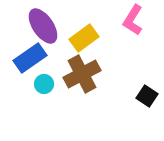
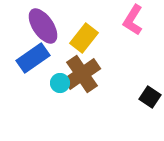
yellow rectangle: rotated 16 degrees counterclockwise
blue rectangle: moved 3 px right
brown cross: rotated 6 degrees counterclockwise
cyan circle: moved 16 px right, 1 px up
black square: moved 3 px right, 1 px down
